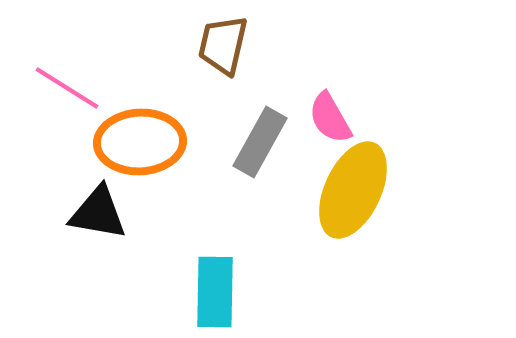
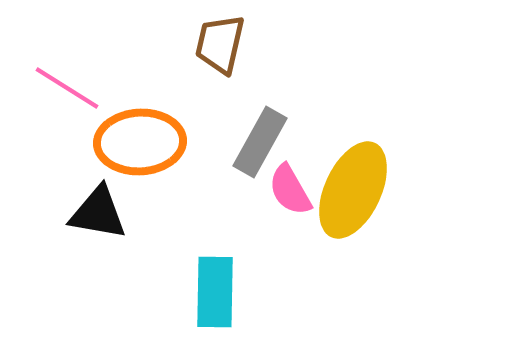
brown trapezoid: moved 3 px left, 1 px up
pink semicircle: moved 40 px left, 72 px down
